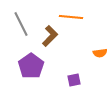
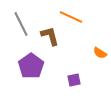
orange line: rotated 20 degrees clockwise
brown L-shape: rotated 60 degrees counterclockwise
orange semicircle: rotated 40 degrees clockwise
